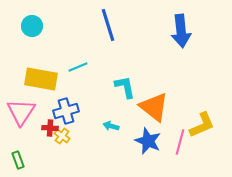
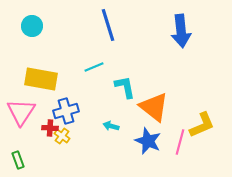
cyan line: moved 16 px right
